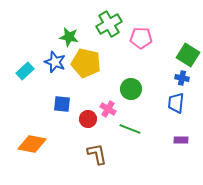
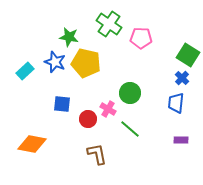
green cross: rotated 25 degrees counterclockwise
blue cross: rotated 32 degrees clockwise
green circle: moved 1 px left, 4 px down
green line: rotated 20 degrees clockwise
